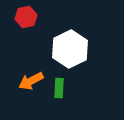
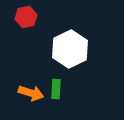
orange arrow: moved 12 px down; rotated 135 degrees counterclockwise
green rectangle: moved 3 px left, 1 px down
